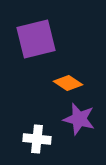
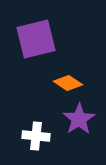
purple star: rotated 24 degrees clockwise
white cross: moved 1 px left, 3 px up
